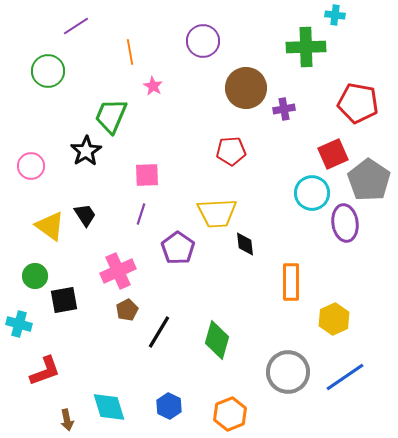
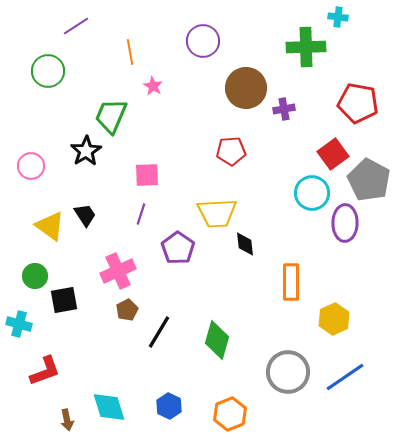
cyan cross at (335, 15): moved 3 px right, 2 px down
red square at (333, 154): rotated 12 degrees counterclockwise
gray pentagon at (369, 180): rotated 6 degrees counterclockwise
purple ellipse at (345, 223): rotated 9 degrees clockwise
